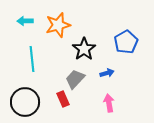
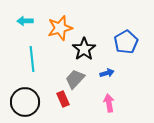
orange star: moved 2 px right, 3 px down
